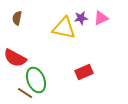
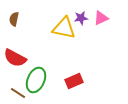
brown semicircle: moved 3 px left, 1 px down
red rectangle: moved 10 px left, 9 px down
green ellipse: rotated 45 degrees clockwise
brown line: moved 7 px left
